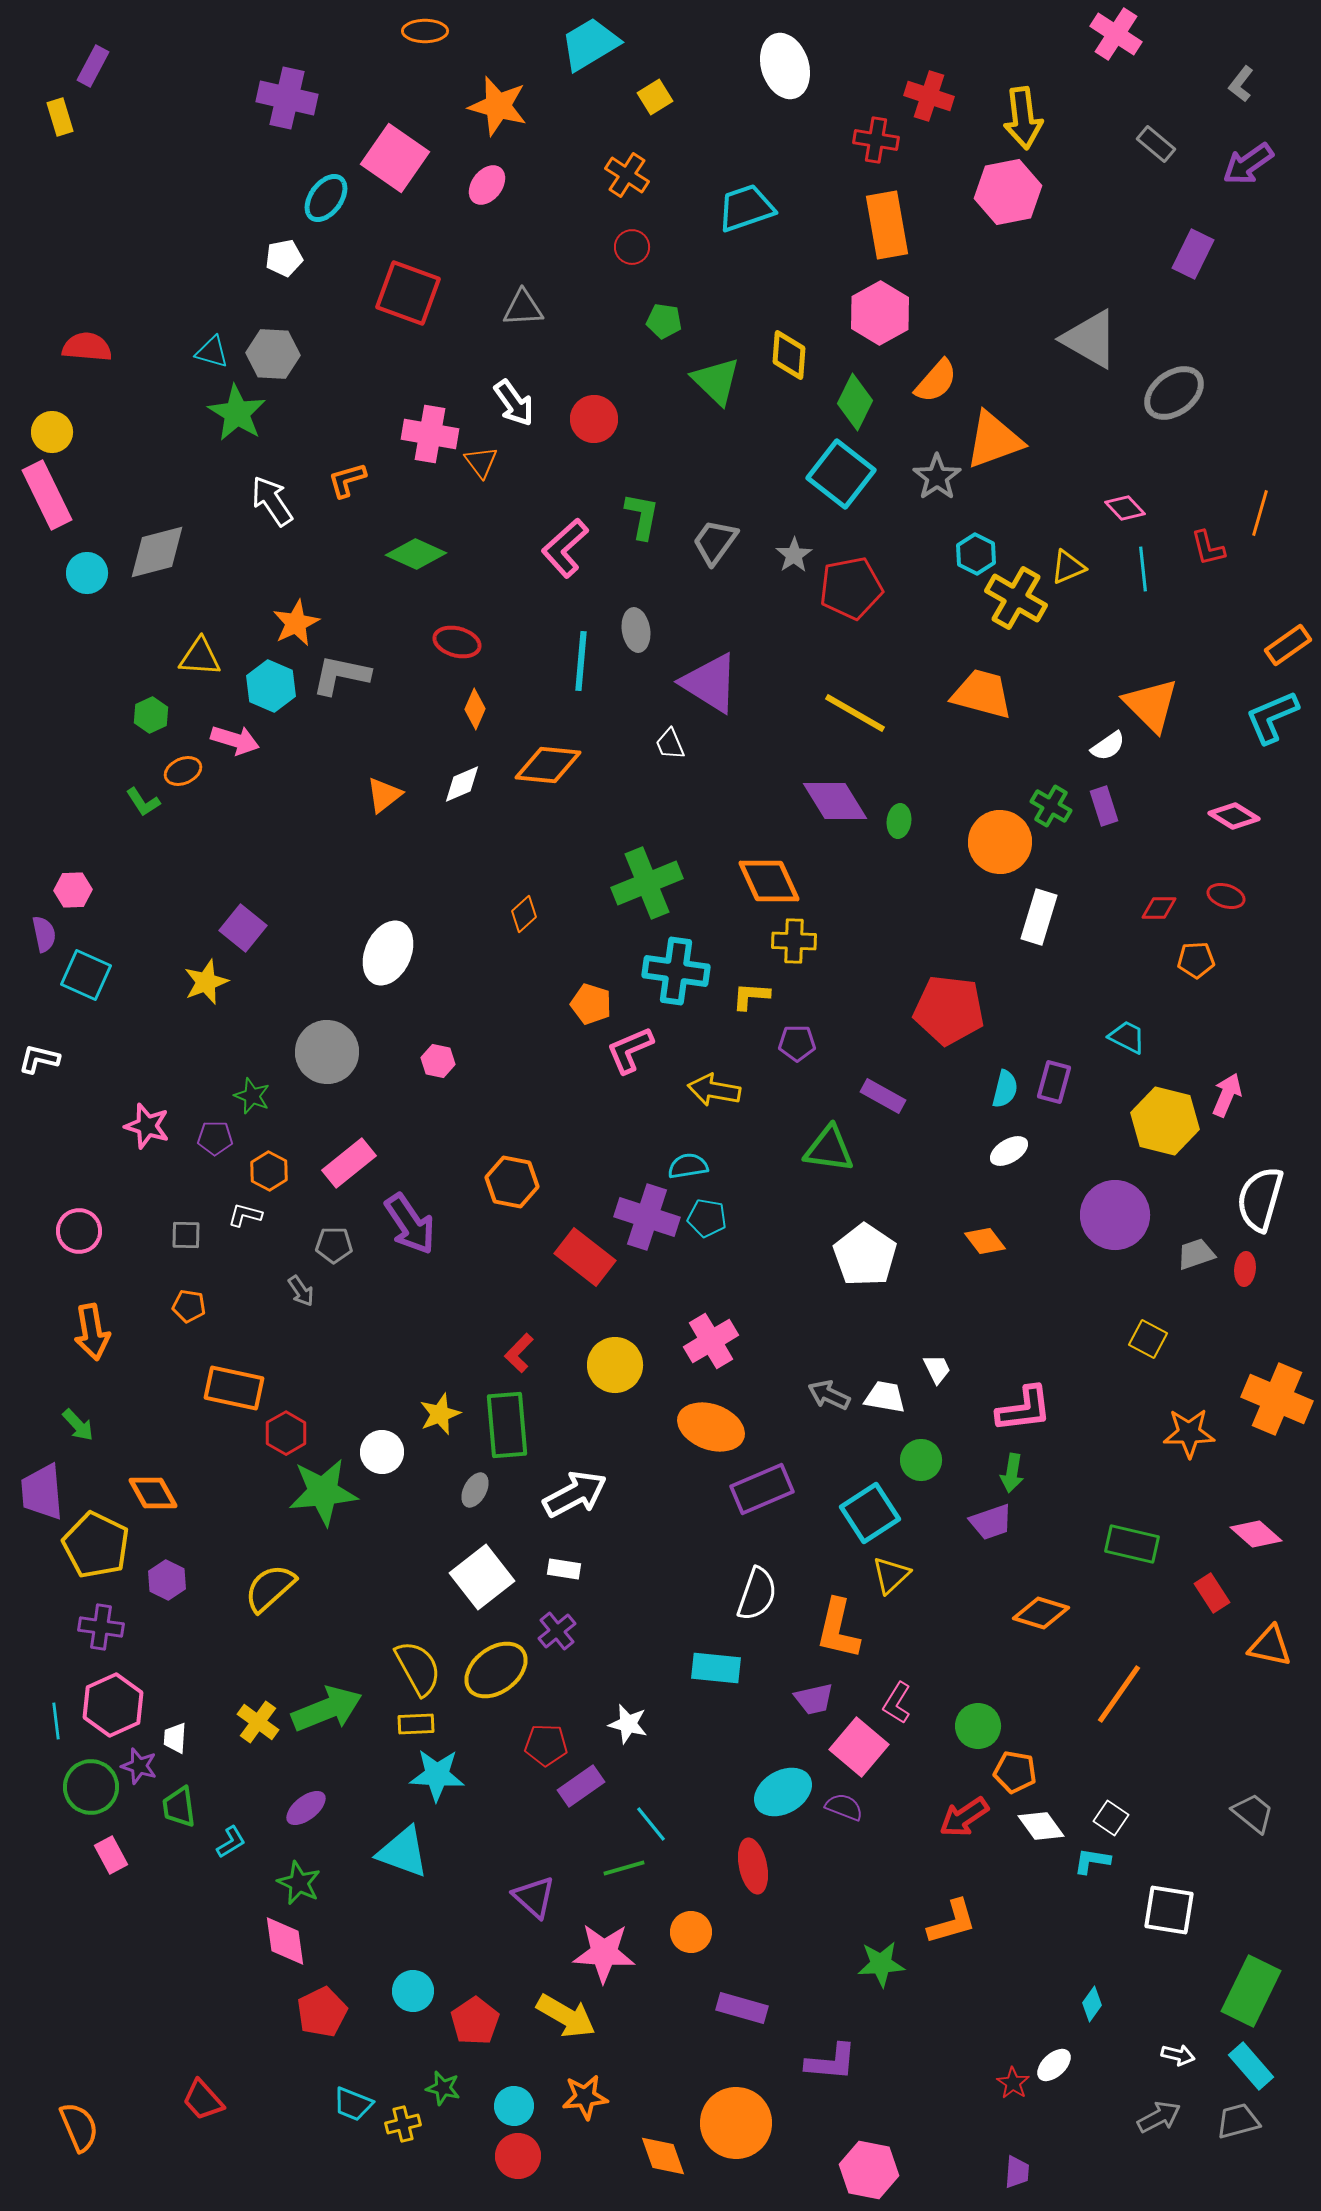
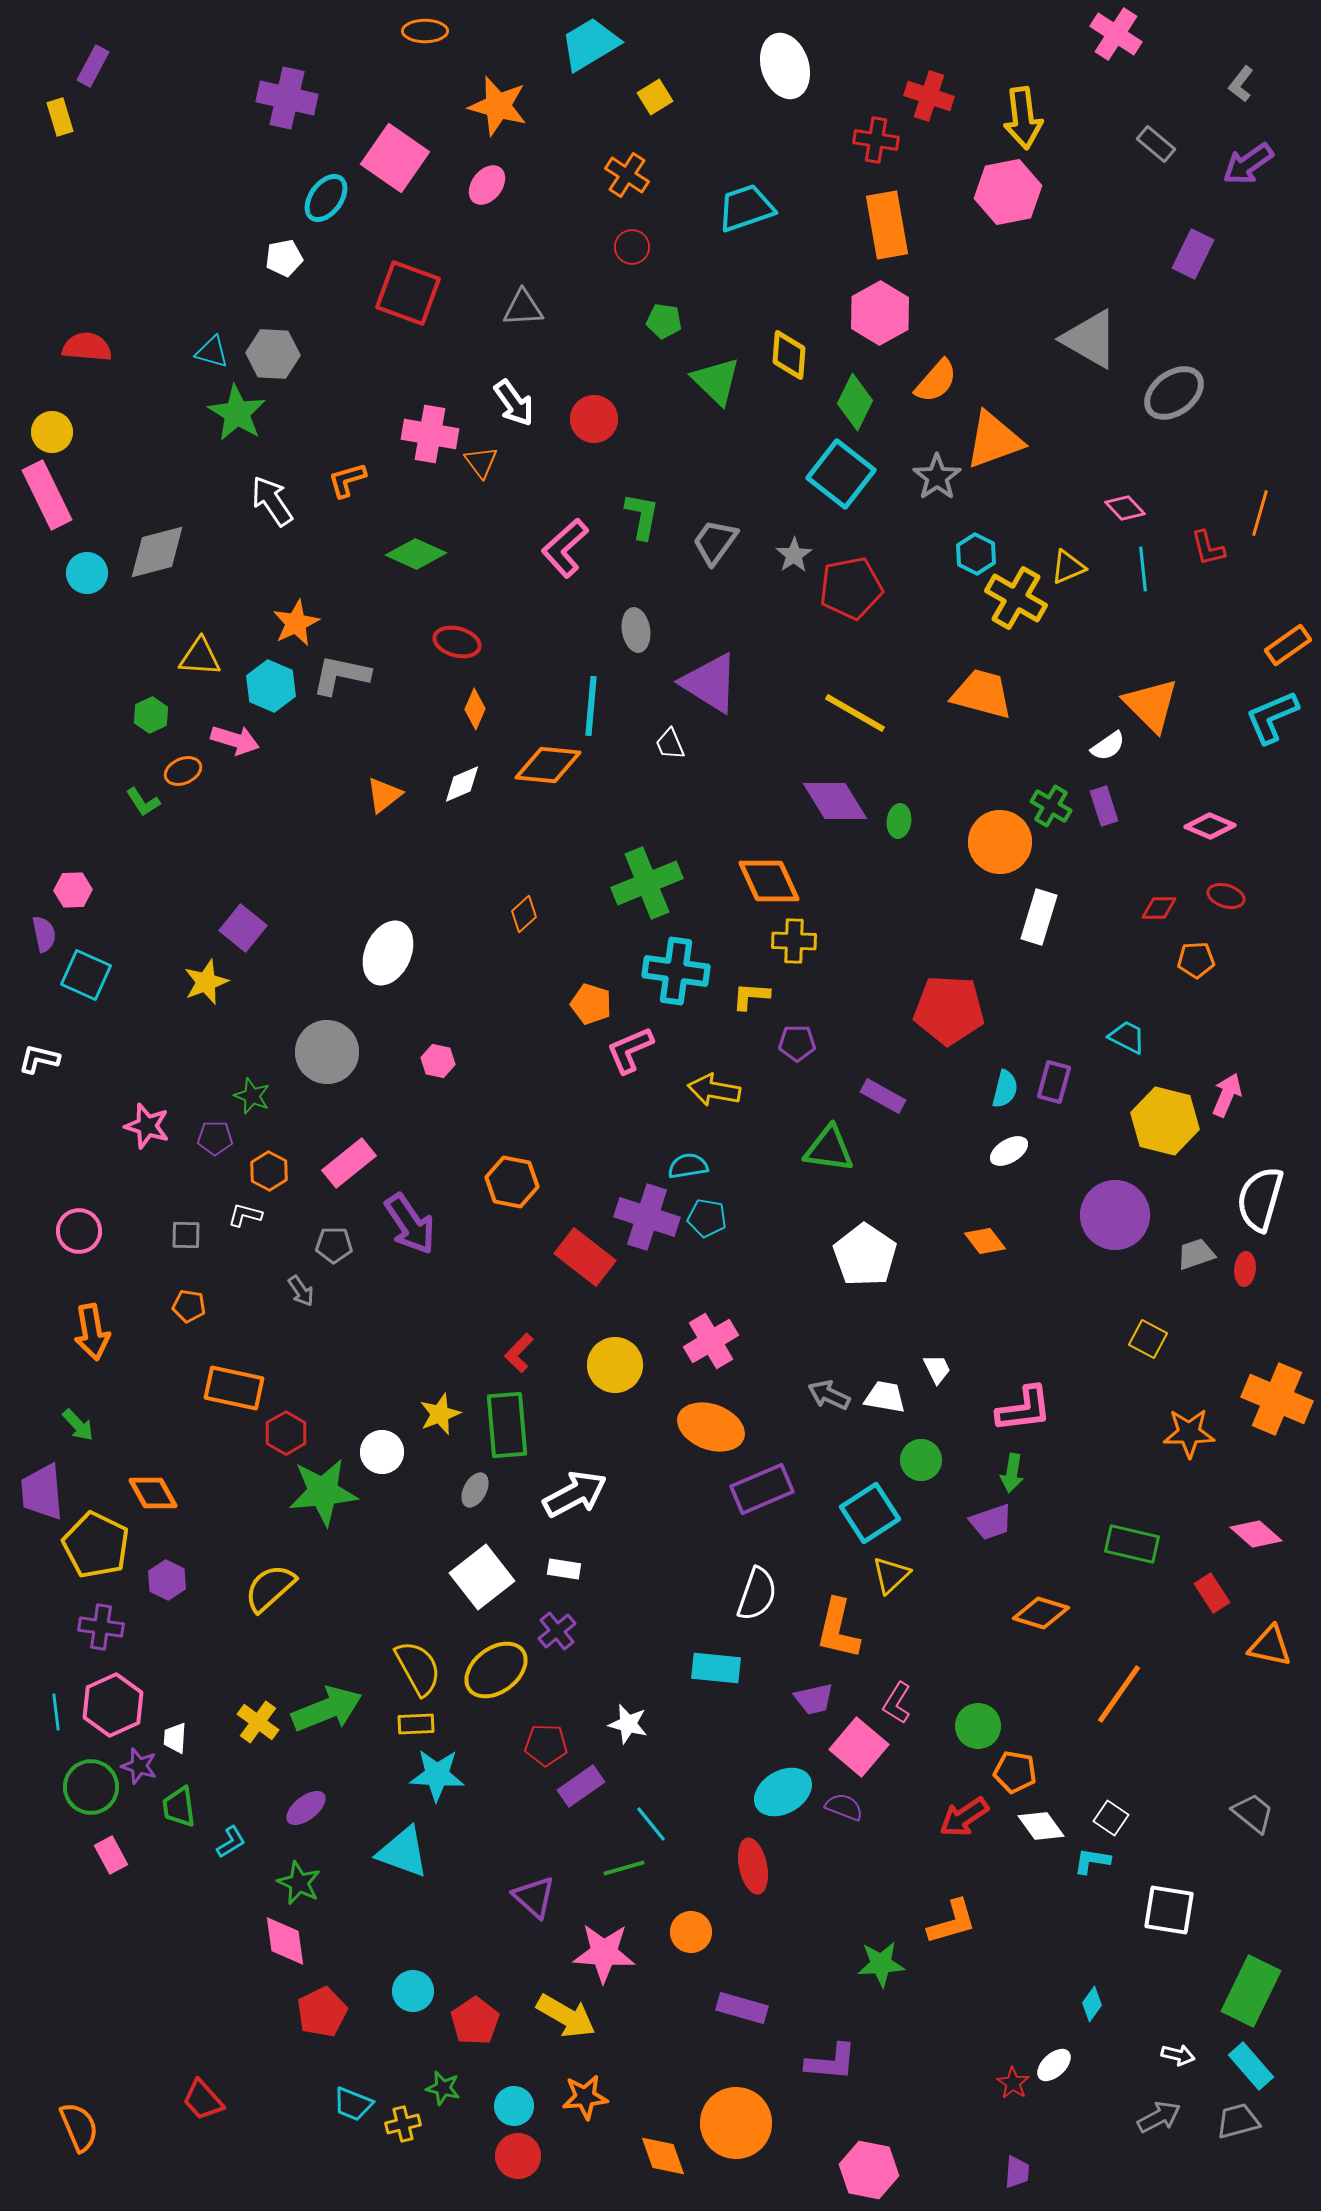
cyan line at (581, 661): moved 10 px right, 45 px down
pink diamond at (1234, 816): moved 24 px left, 10 px down; rotated 9 degrees counterclockwise
red pentagon at (949, 1010): rotated 4 degrees counterclockwise
cyan line at (56, 1721): moved 9 px up
